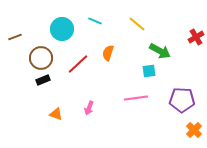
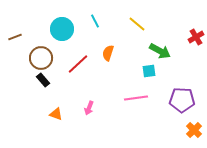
cyan line: rotated 40 degrees clockwise
black rectangle: rotated 72 degrees clockwise
